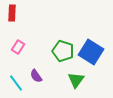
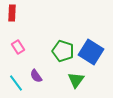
pink rectangle: rotated 64 degrees counterclockwise
